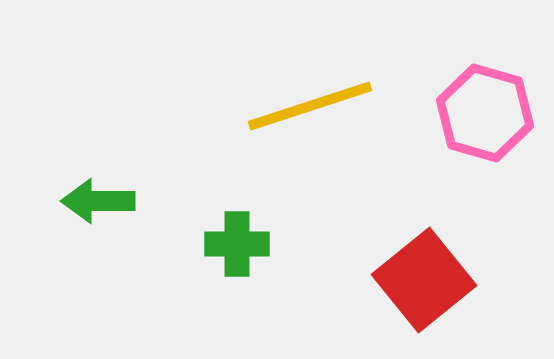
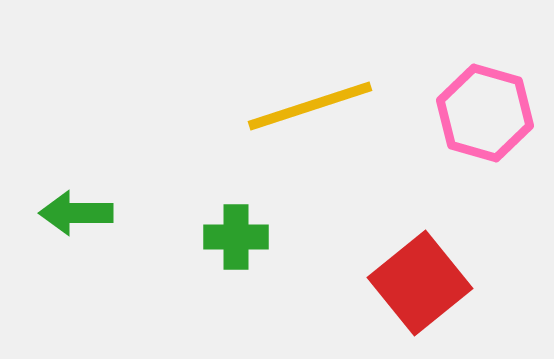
green arrow: moved 22 px left, 12 px down
green cross: moved 1 px left, 7 px up
red square: moved 4 px left, 3 px down
